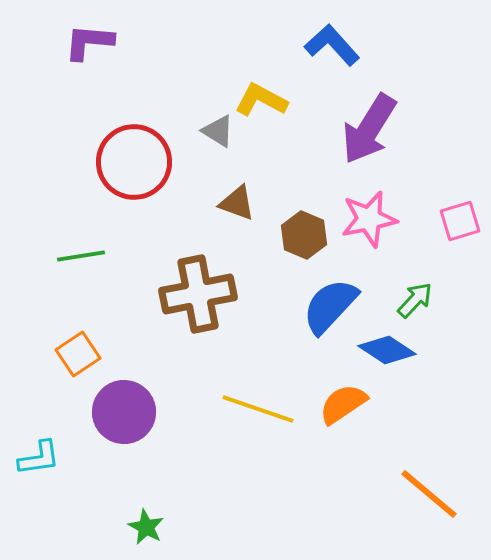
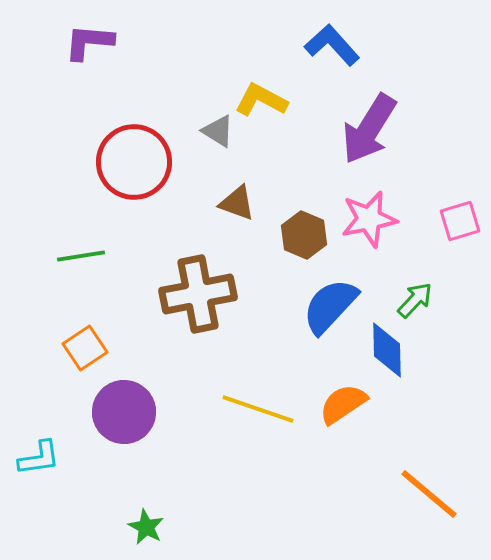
blue diamond: rotated 56 degrees clockwise
orange square: moved 7 px right, 6 px up
